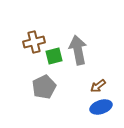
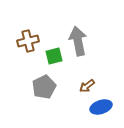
brown cross: moved 6 px left, 1 px up
gray arrow: moved 9 px up
brown arrow: moved 11 px left
